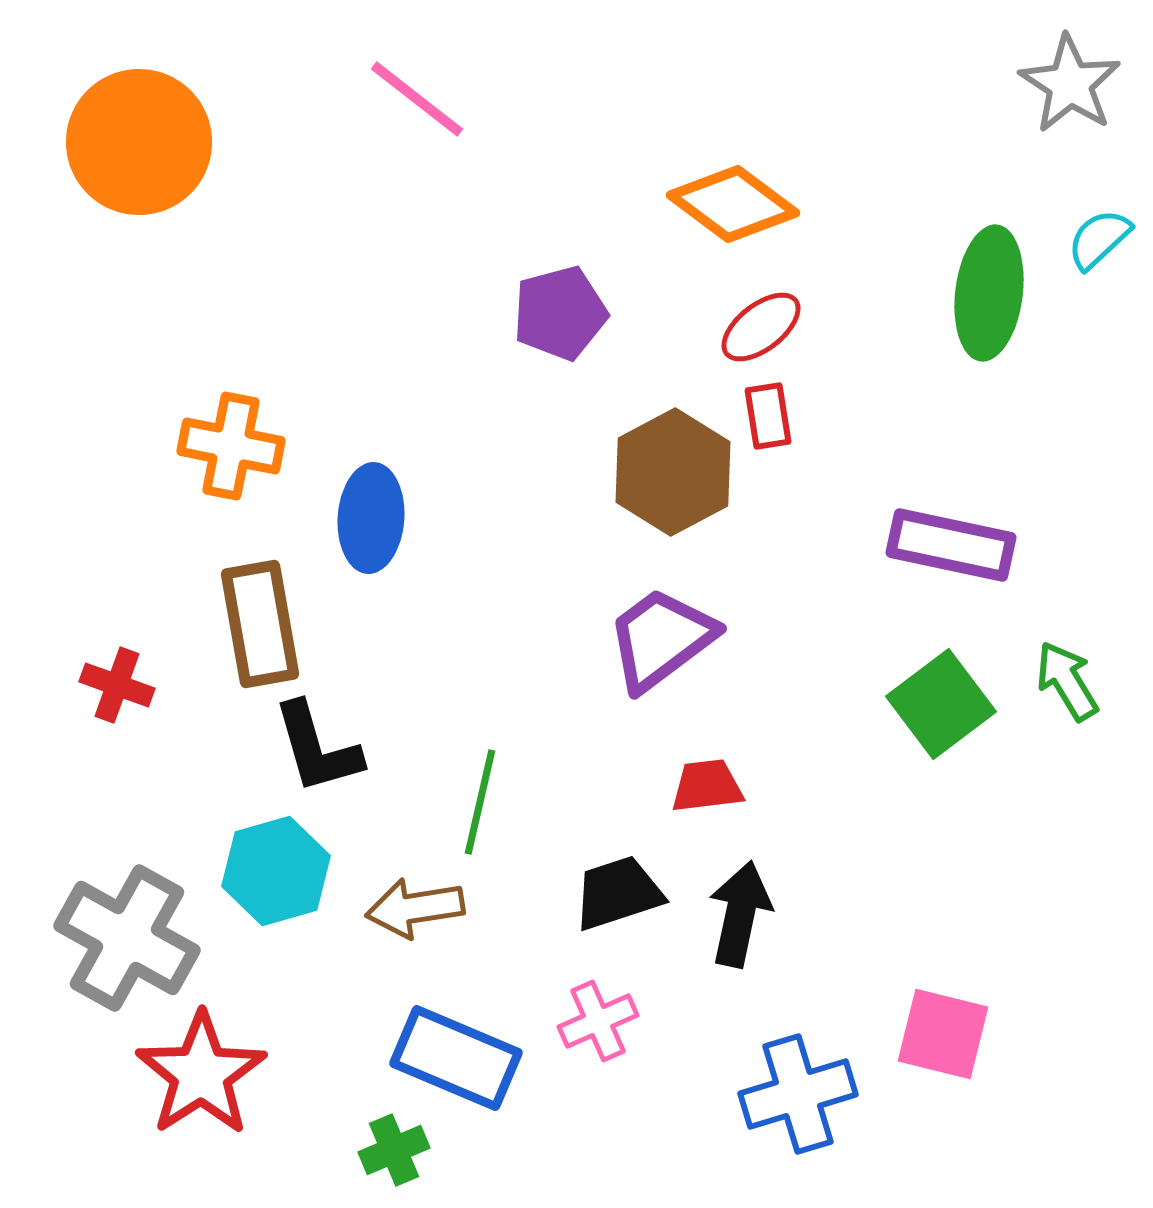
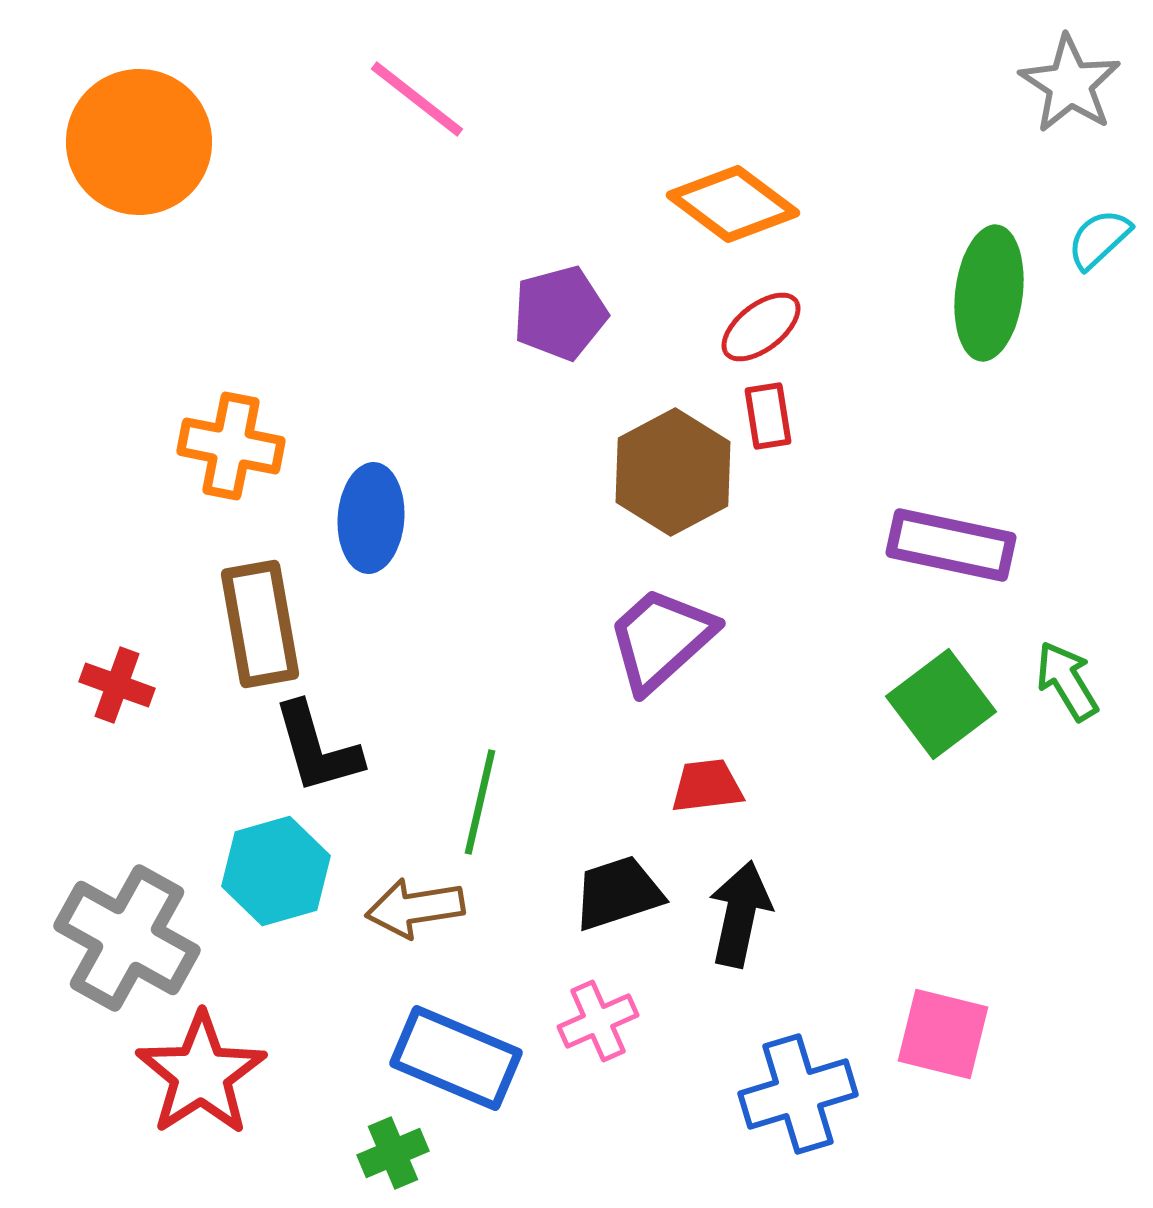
purple trapezoid: rotated 5 degrees counterclockwise
green cross: moved 1 px left, 3 px down
